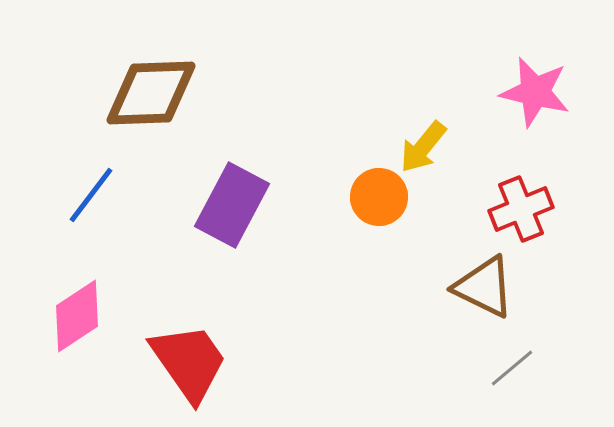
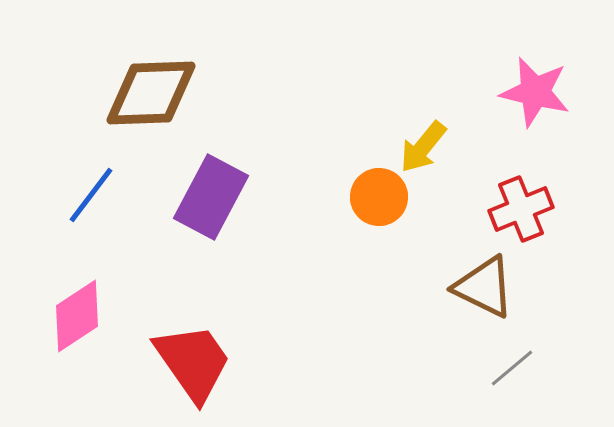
purple rectangle: moved 21 px left, 8 px up
red trapezoid: moved 4 px right
